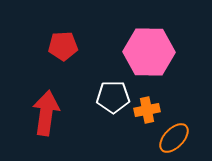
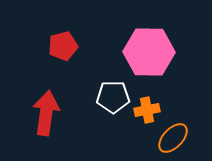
red pentagon: rotated 12 degrees counterclockwise
orange ellipse: moved 1 px left
